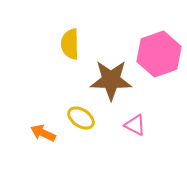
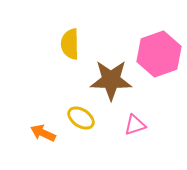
pink triangle: rotated 45 degrees counterclockwise
